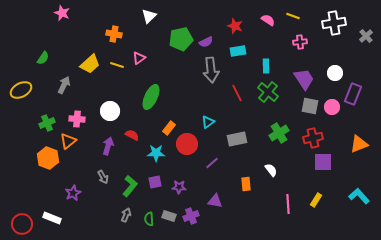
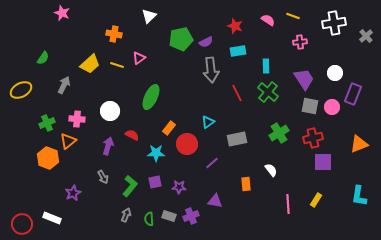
cyan L-shape at (359, 196): rotated 130 degrees counterclockwise
